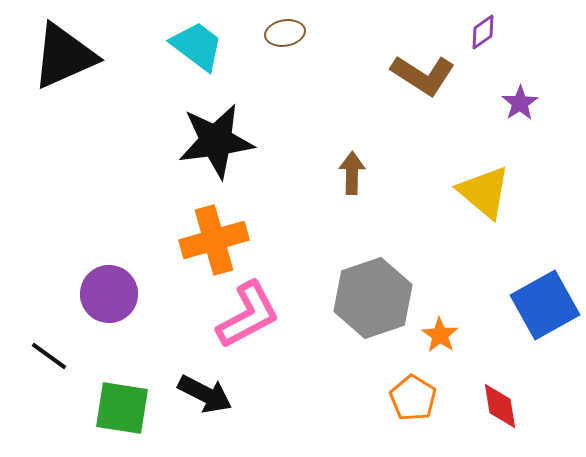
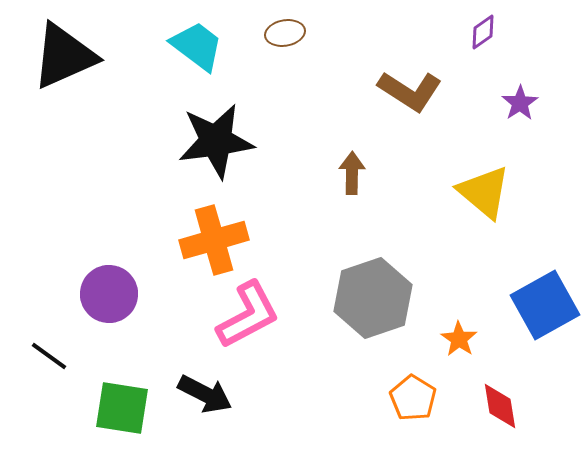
brown L-shape: moved 13 px left, 16 px down
orange star: moved 19 px right, 4 px down
